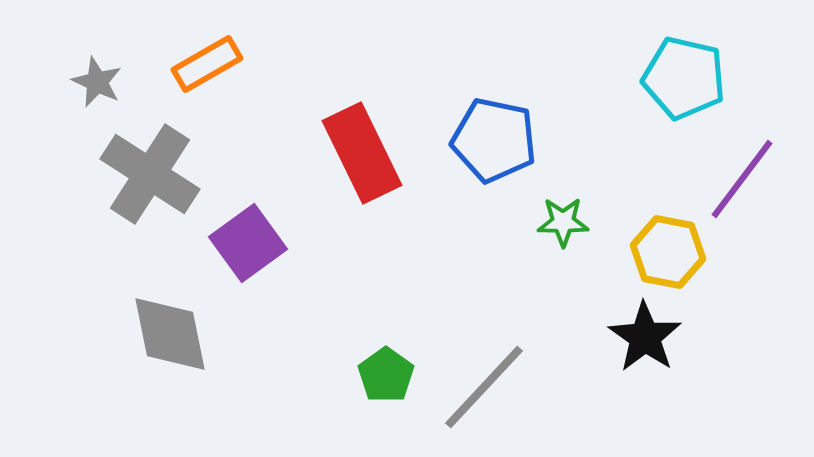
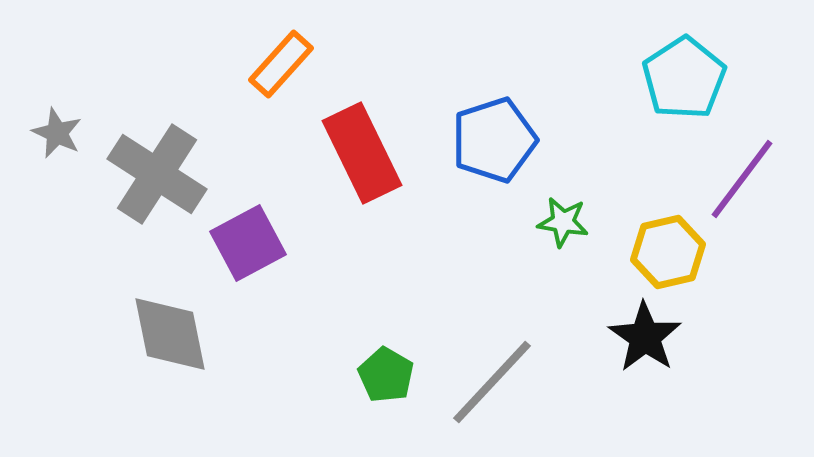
orange rectangle: moved 74 px right; rotated 18 degrees counterclockwise
cyan pentagon: rotated 26 degrees clockwise
gray star: moved 40 px left, 51 px down
blue pentagon: rotated 30 degrees counterclockwise
gray cross: moved 7 px right
green star: rotated 9 degrees clockwise
purple square: rotated 8 degrees clockwise
yellow hexagon: rotated 24 degrees counterclockwise
green pentagon: rotated 6 degrees counterclockwise
gray line: moved 8 px right, 5 px up
